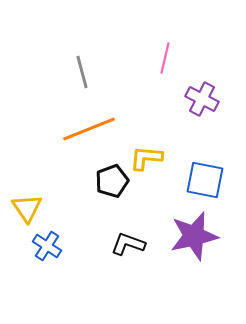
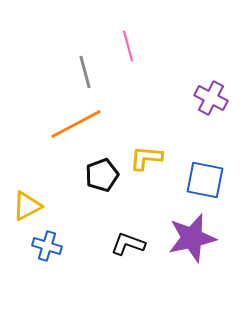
pink line: moved 37 px left, 12 px up; rotated 28 degrees counterclockwise
gray line: moved 3 px right
purple cross: moved 9 px right, 1 px up
orange line: moved 13 px left, 5 px up; rotated 6 degrees counterclockwise
black pentagon: moved 10 px left, 6 px up
yellow triangle: moved 2 px up; rotated 36 degrees clockwise
purple star: moved 2 px left, 2 px down
blue cross: rotated 16 degrees counterclockwise
